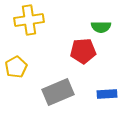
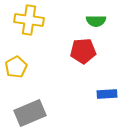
yellow cross: rotated 16 degrees clockwise
green semicircle: moved 5 px left, 6 px up
gray rectangle: moved 28 px left, 21 px down
